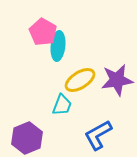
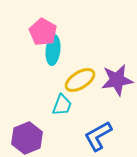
cyan ellipse: moved 5 px left, 4 px down
blue L-shape: moved 1 px down
